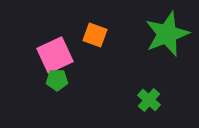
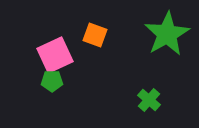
green star: rotated 9 degrees counterclockwise
green pentagon: moved 5 px left, 1 px down
